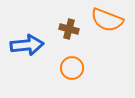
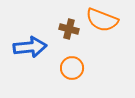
orange semicircle: moved 5 px left
blue arrow: moved 3 px right, 2 px down
